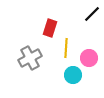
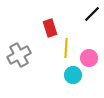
red rectangle: rotated 36 degrees counterclockwise
gray cross: moved 11 px left, 3 px up
